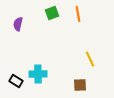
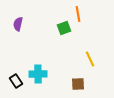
green square: moved 12 px right, 15 px down
black rectangle: rotated 24 degrees clockwise
brown square: moved 2 px left, 1 px up
